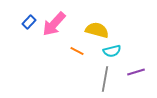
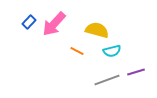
gray line: moved 2 px right, 1 px down; rotated 60 degrees clockwise
